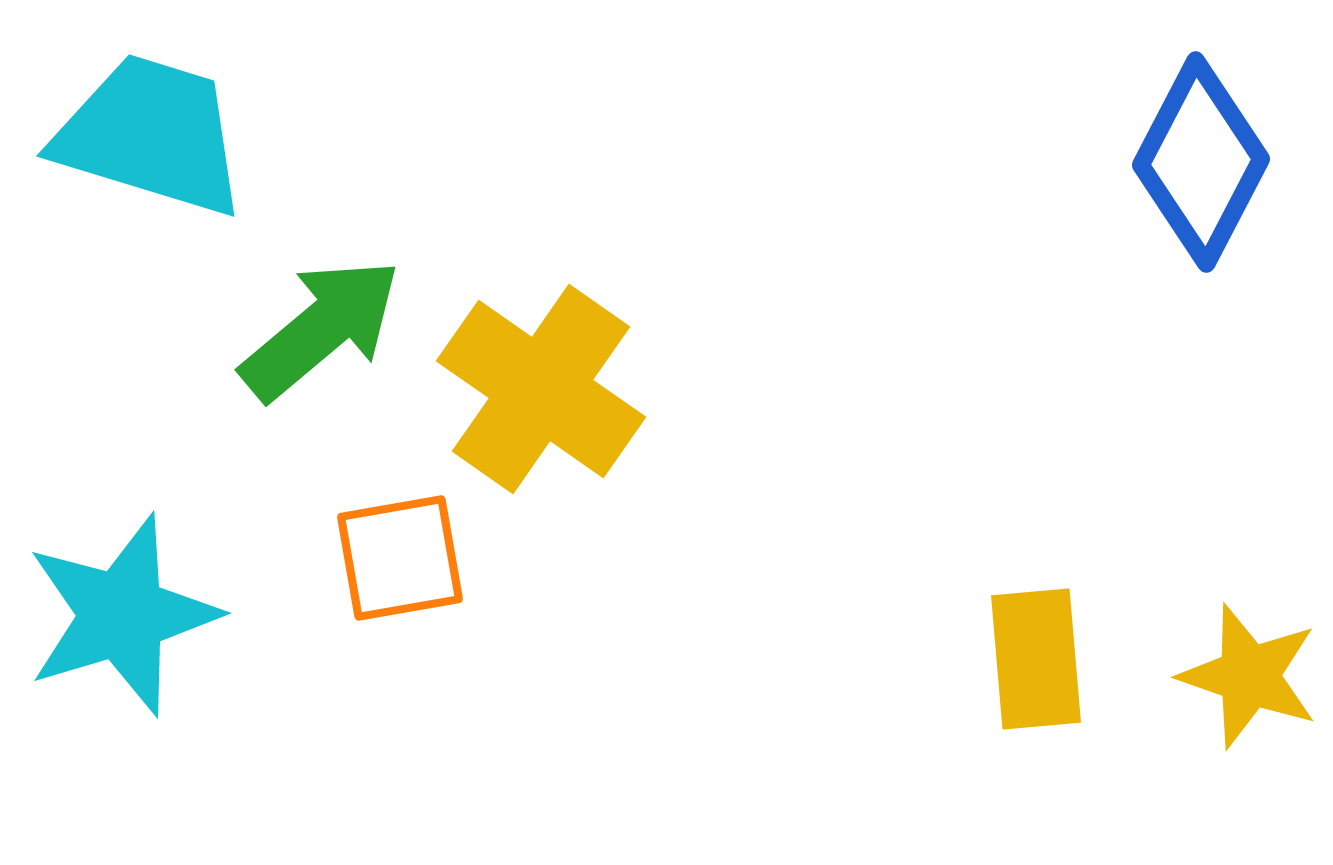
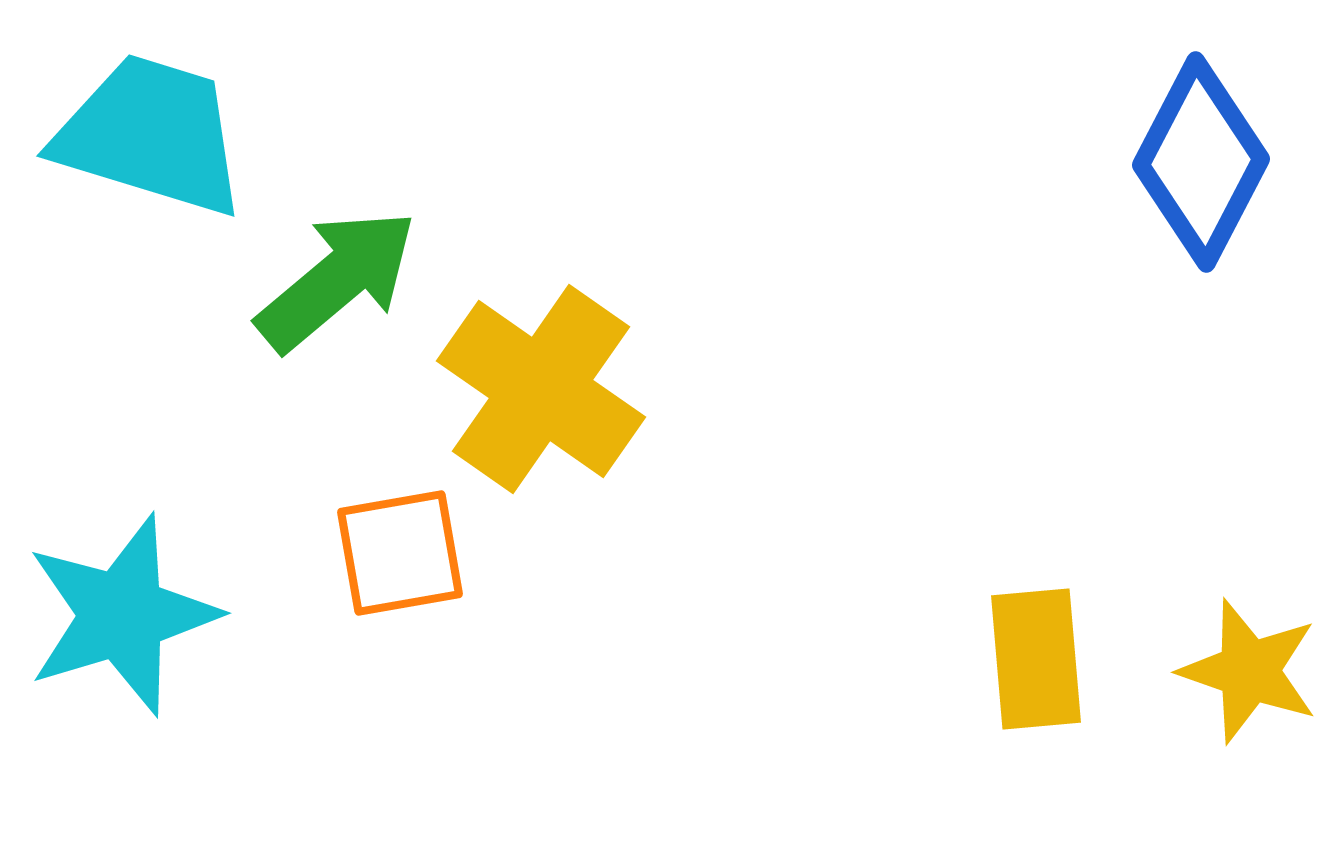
green arrow: moved 16 px right, 49 px up
orange square: moved 5 px up
yellow star: moved 5 px up
